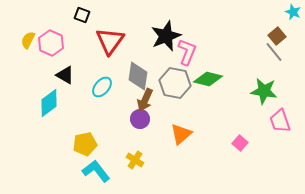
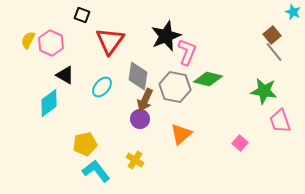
brown square: moved 5 px left, 1 px up
gray hexagon: moved 4 px down
